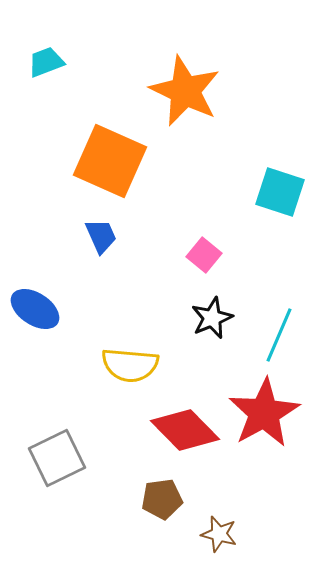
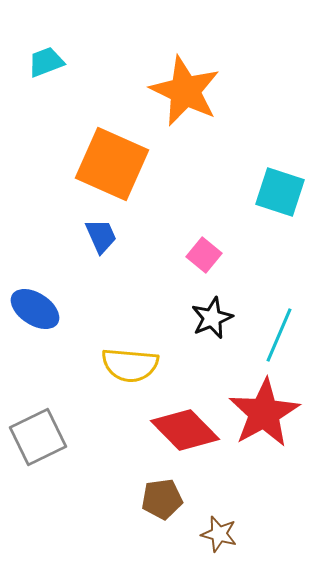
orange square: moved 2 px right, 3 px down
gray square: moved 19 px left, 21 px up
